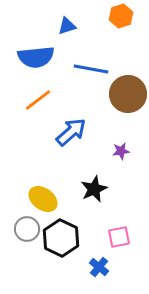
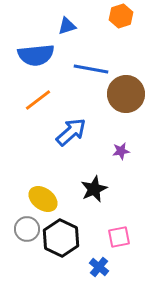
blue semicircle: moved 2 px up
brown circle: moved 2 px left
